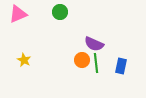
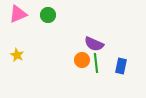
green circle: moved 12 px left, 3 px down
yellow star: moved 7 px left, 5 px up
